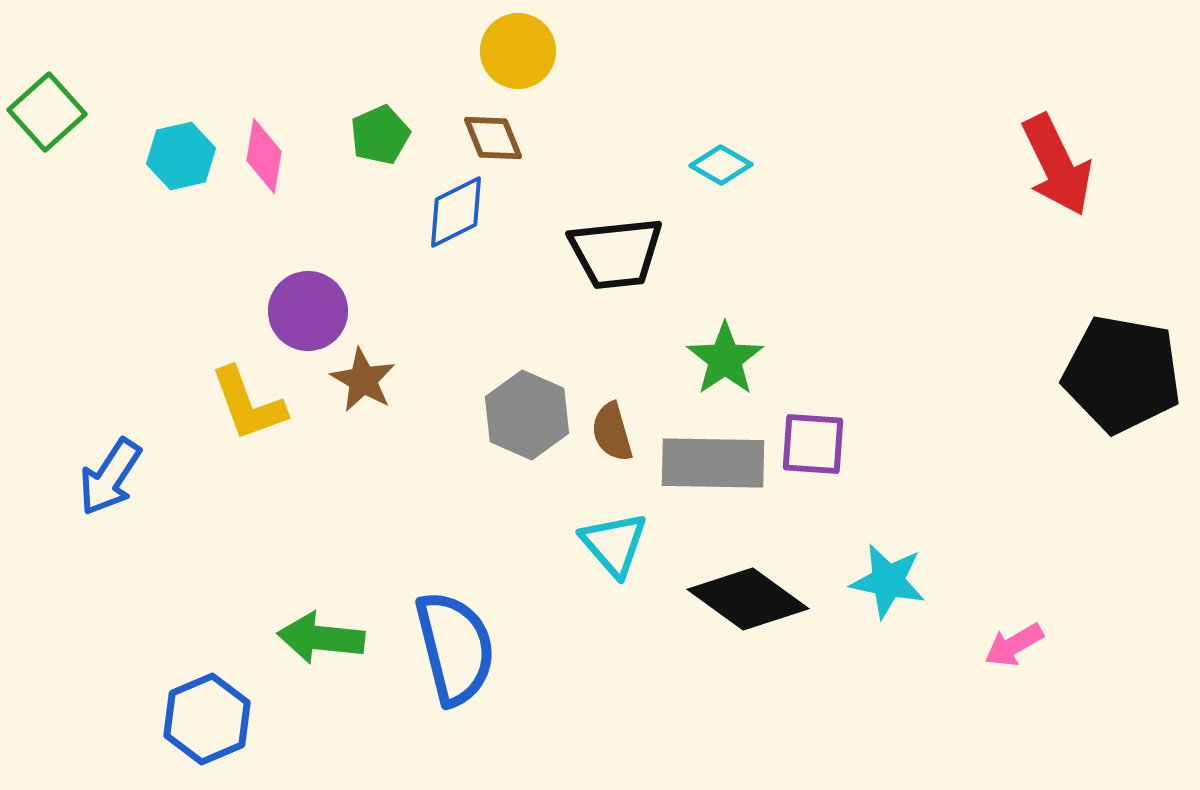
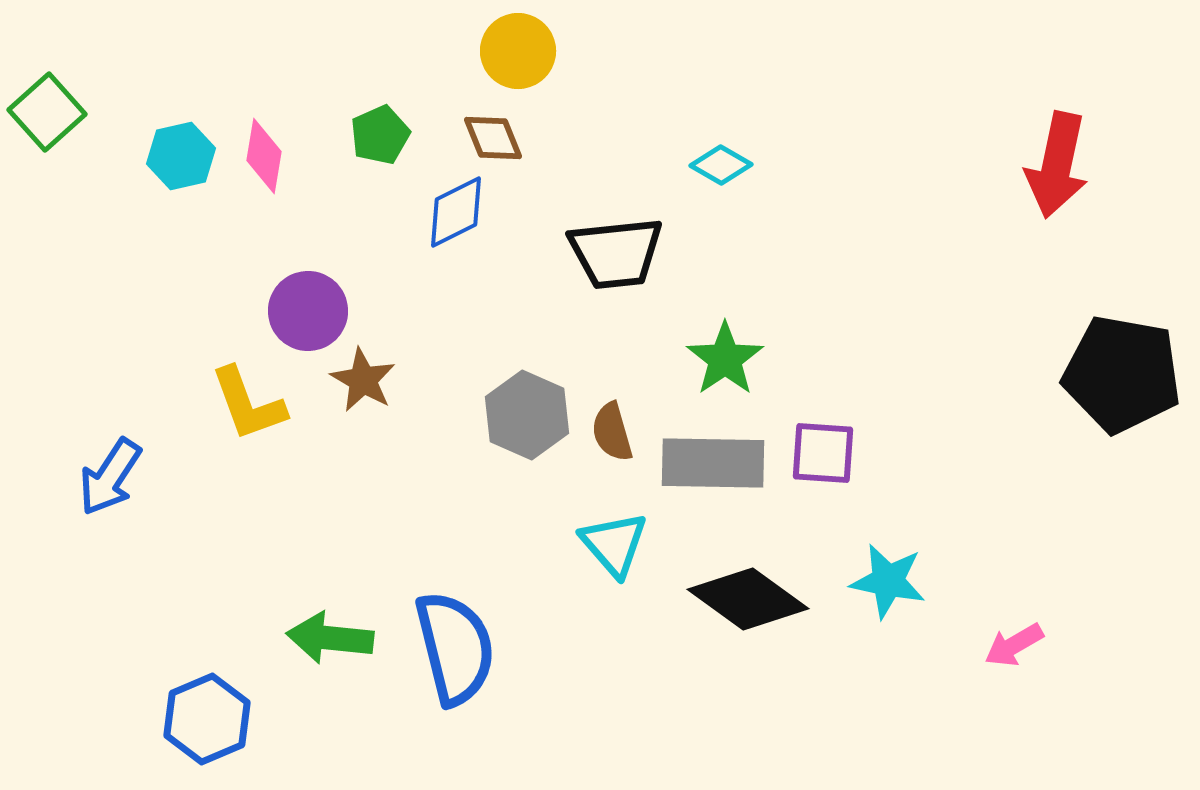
red arrow: rotated 38 degrees clockwise
purple square: moved 10 px right, 9 px down
green arrow: moved 9 px right
